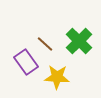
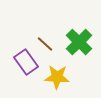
green cross: moved 1 px down
